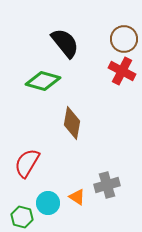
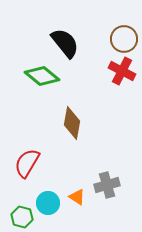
green diamond: moved 1 px left, 5 px up; rotated 24 degrees clockwise
